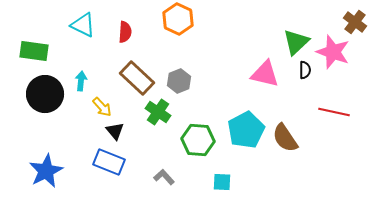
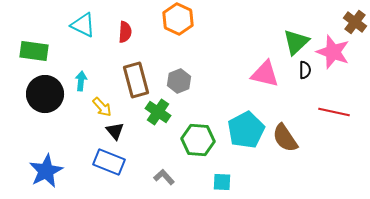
brown rectangle: moved 1 px left, 2 px down; rotated 32 degrees clockwise
